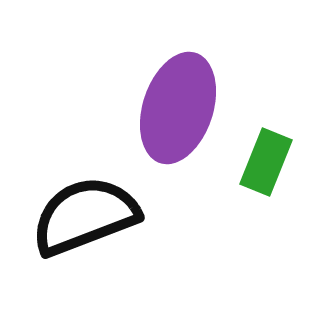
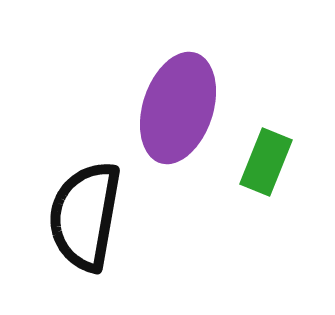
black semicircle: rotated 59 degrees counterclockwise
